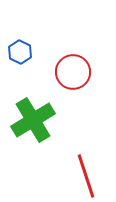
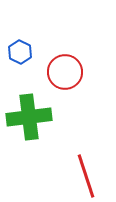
red circle: moved 8 px left
green cross: moved 4 px left, 3 px up; rotated 24 degrees clockwise
